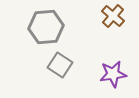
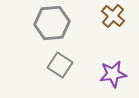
gray hexagon: moved 6 px right, 4 px up
